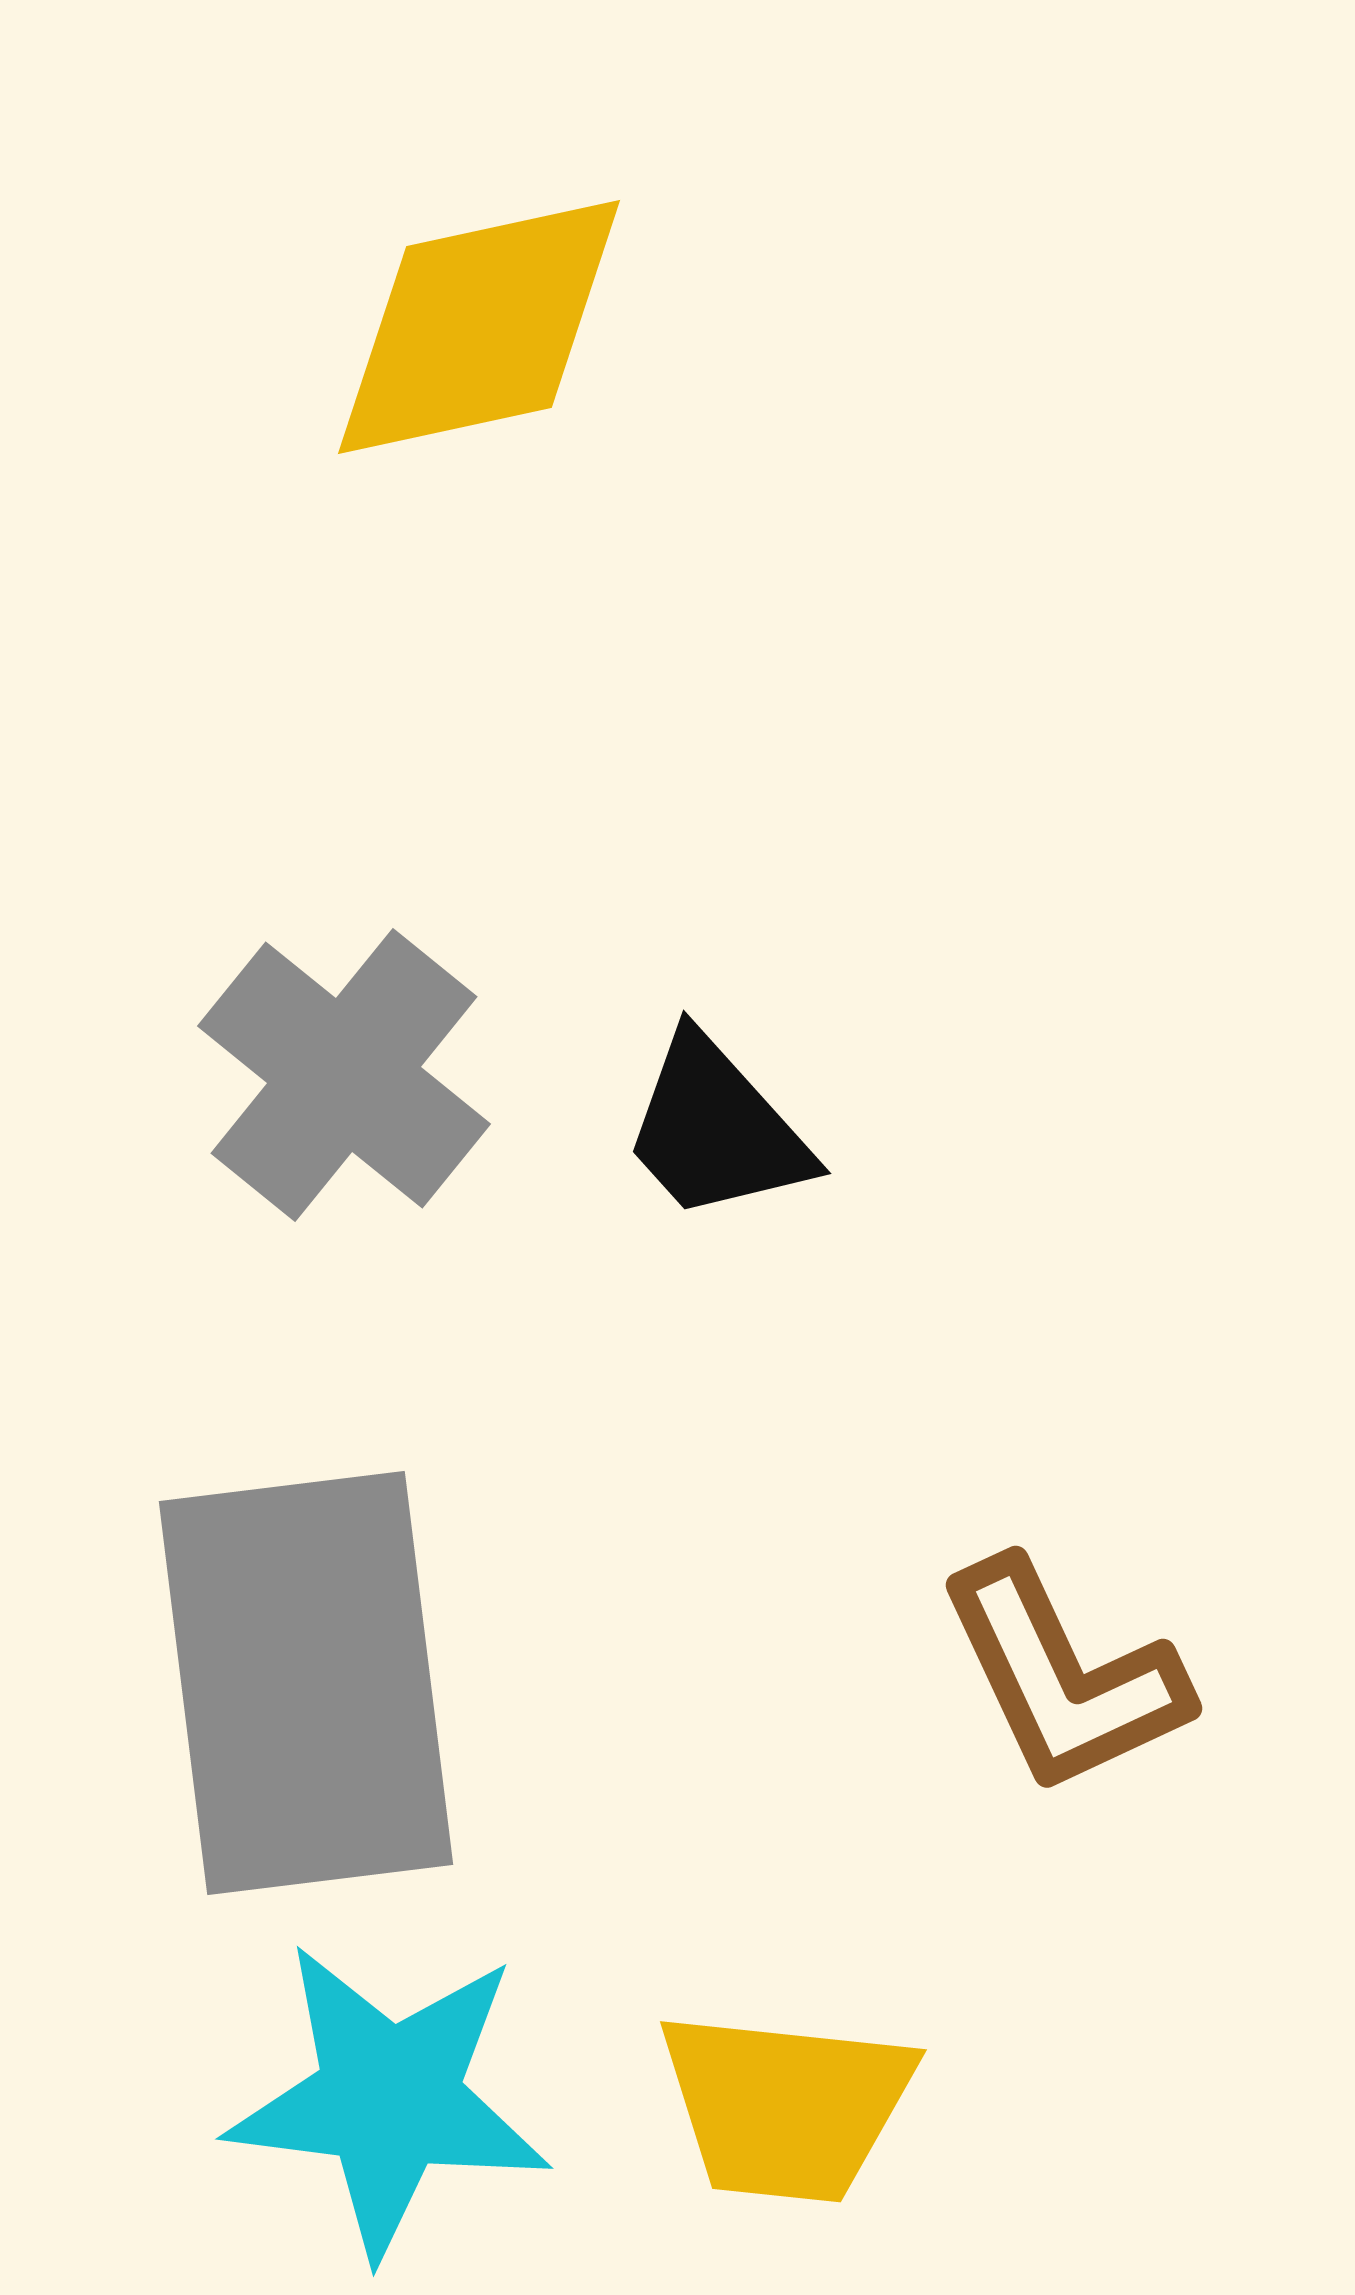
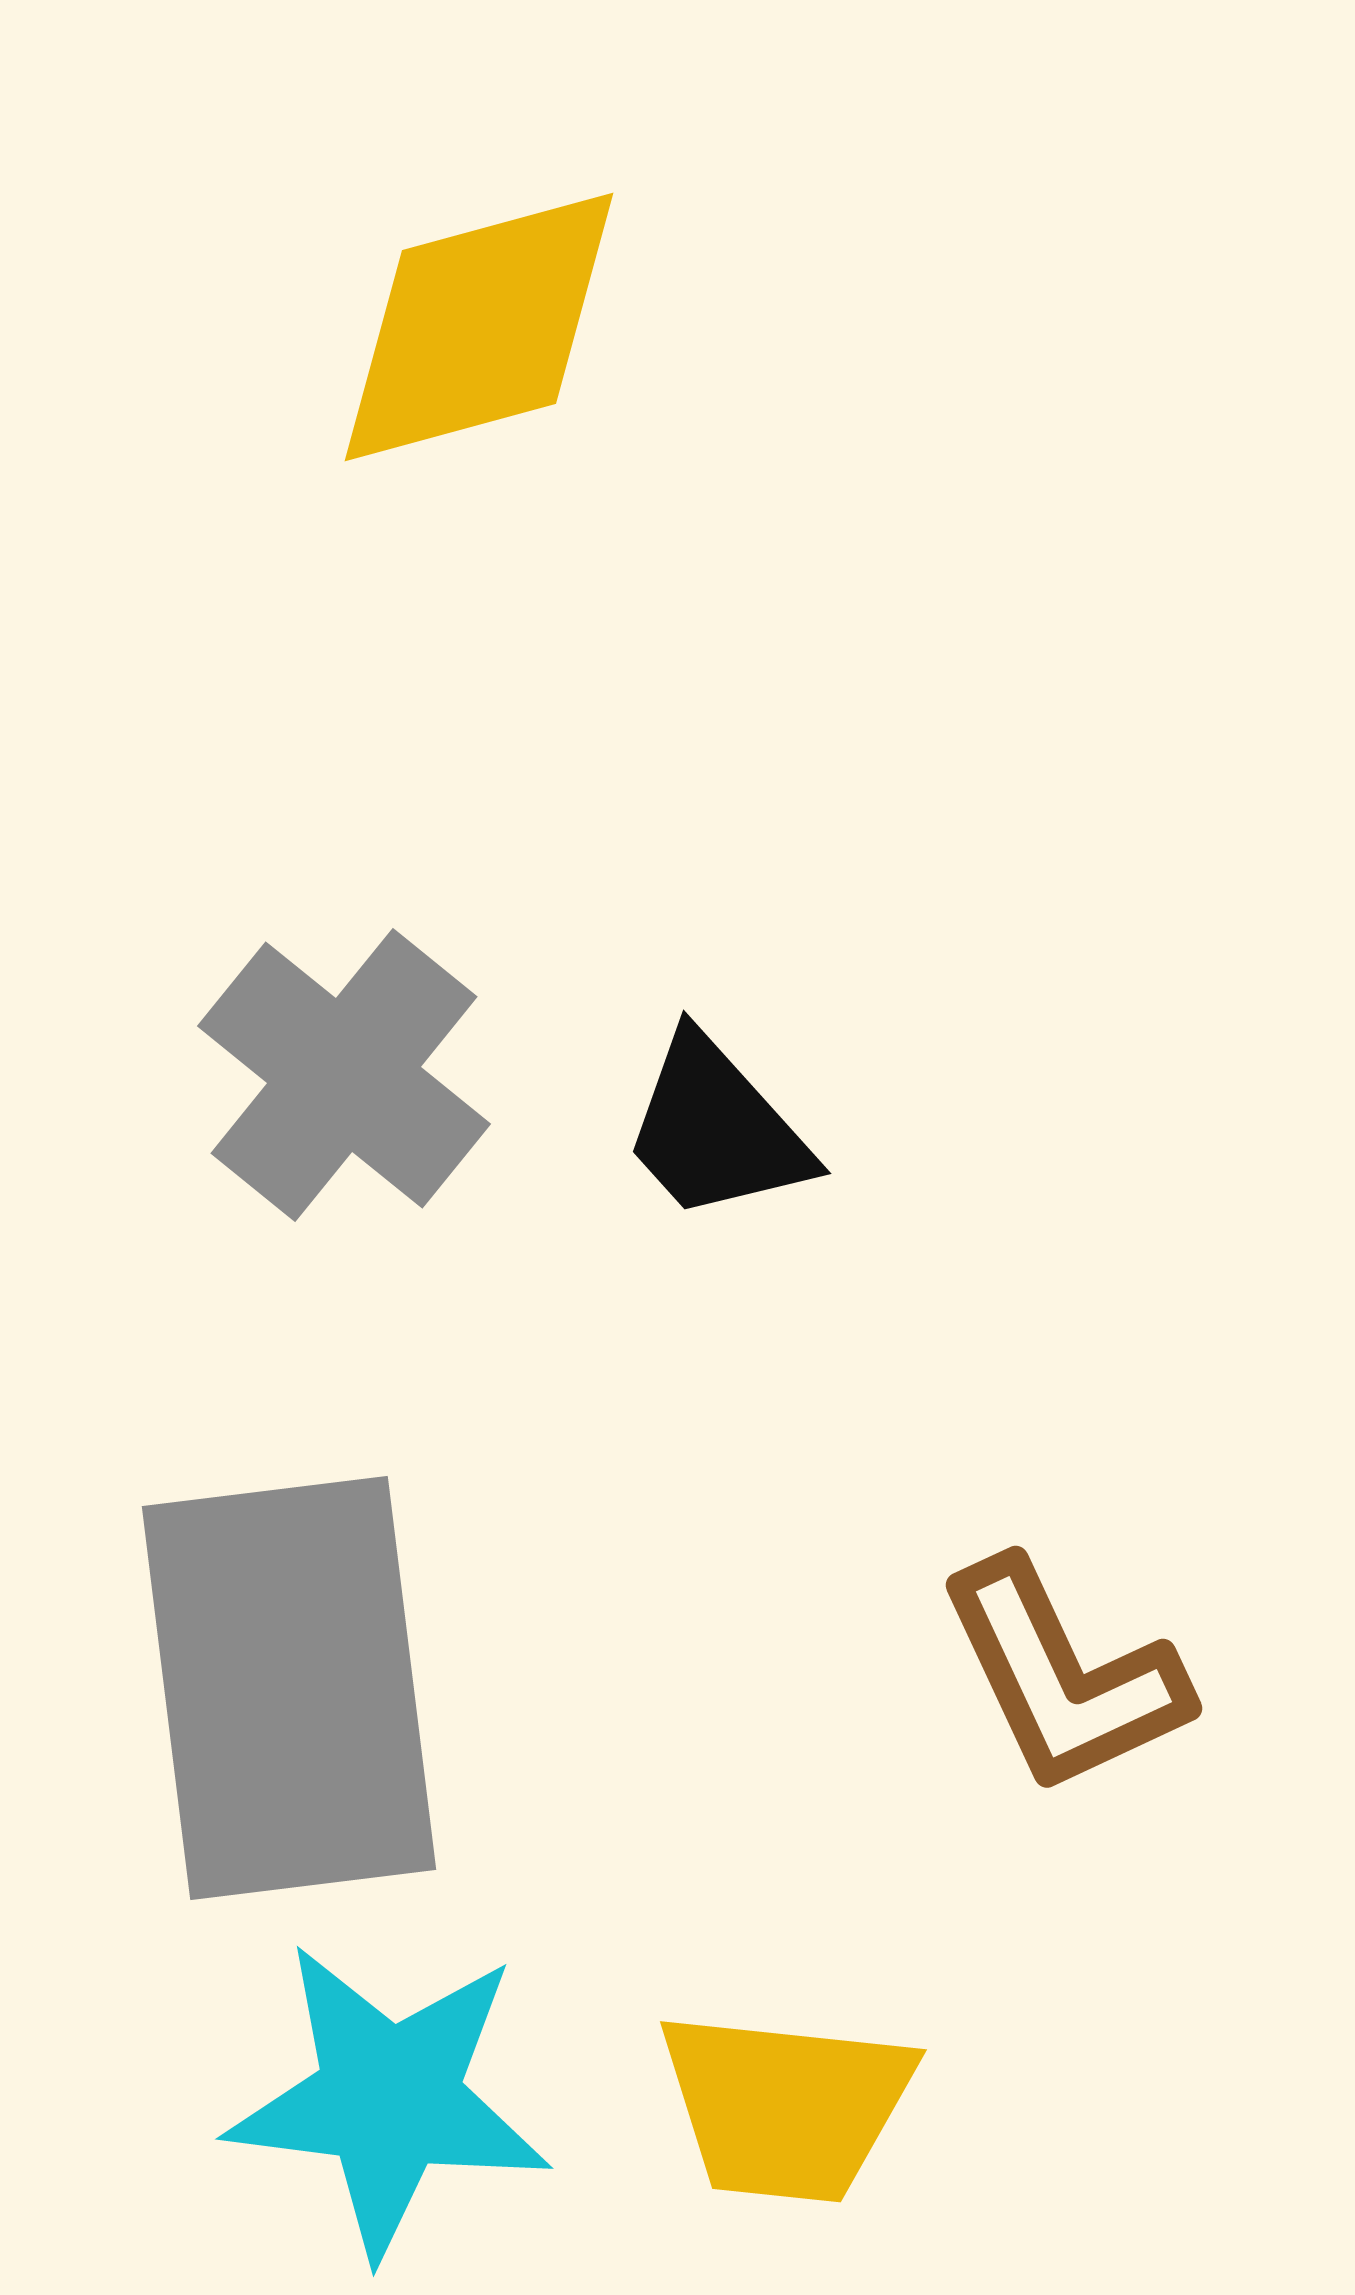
yellow diamond: rotated 3 degrees counterclockwise
gray rectangle: moved 17 px left, 5 px down
